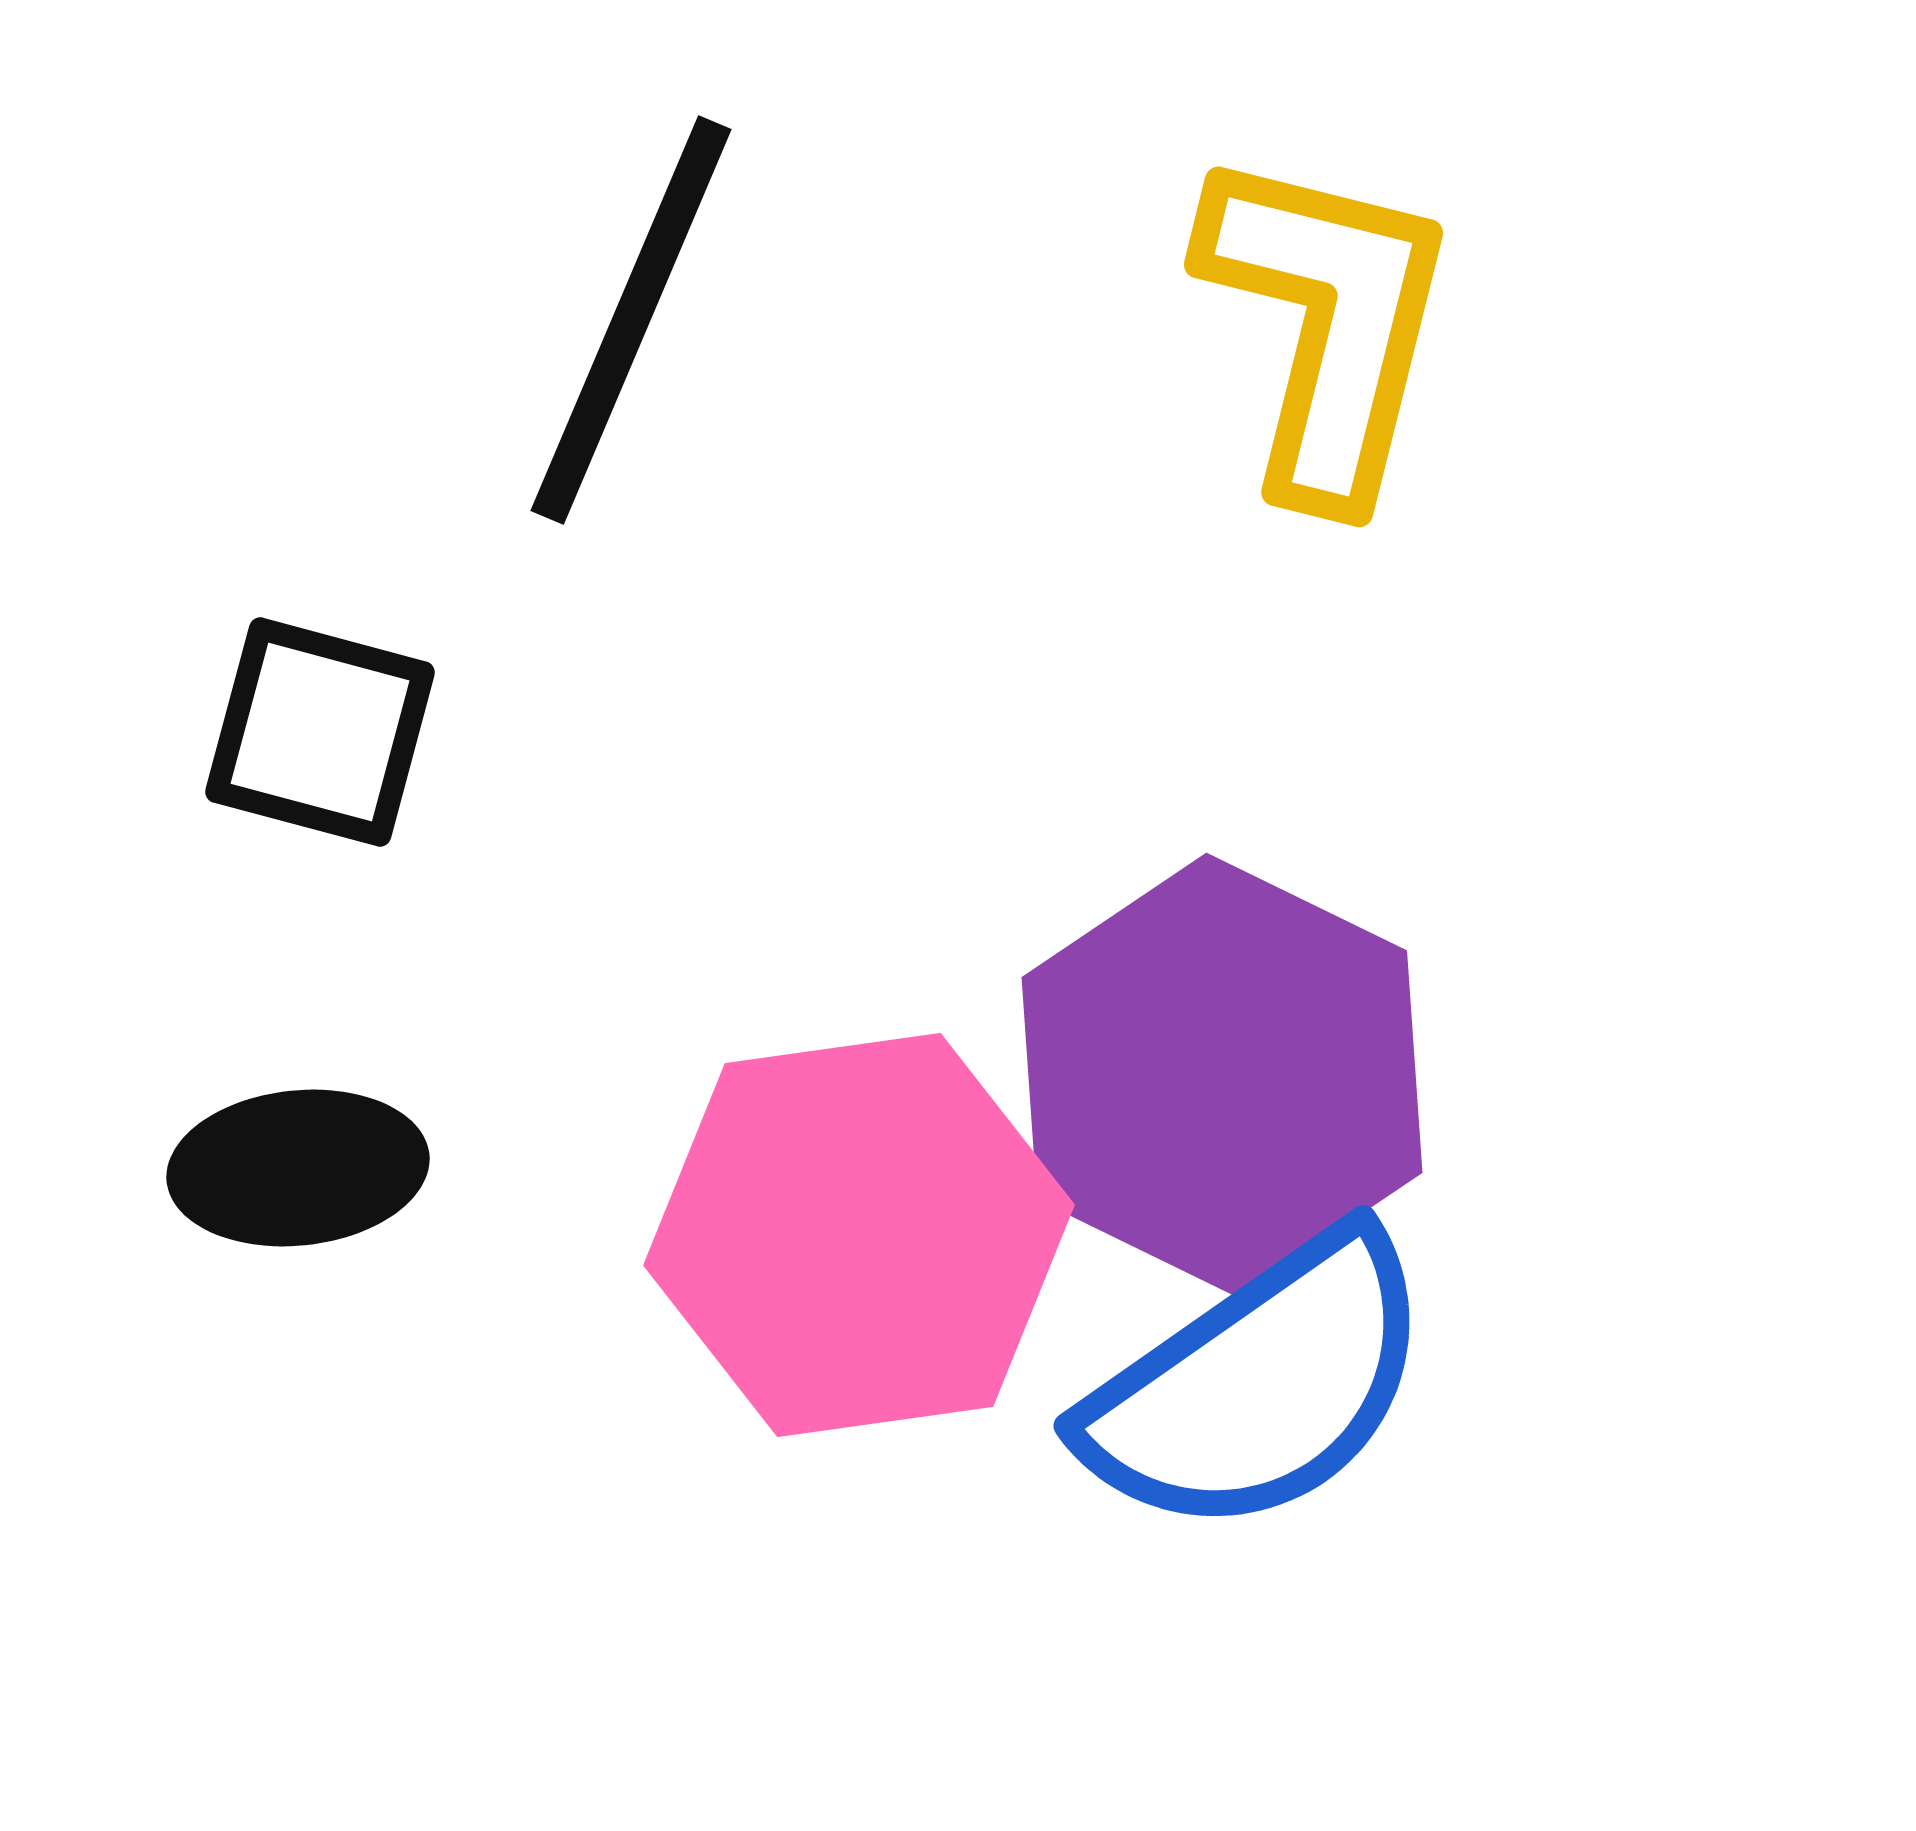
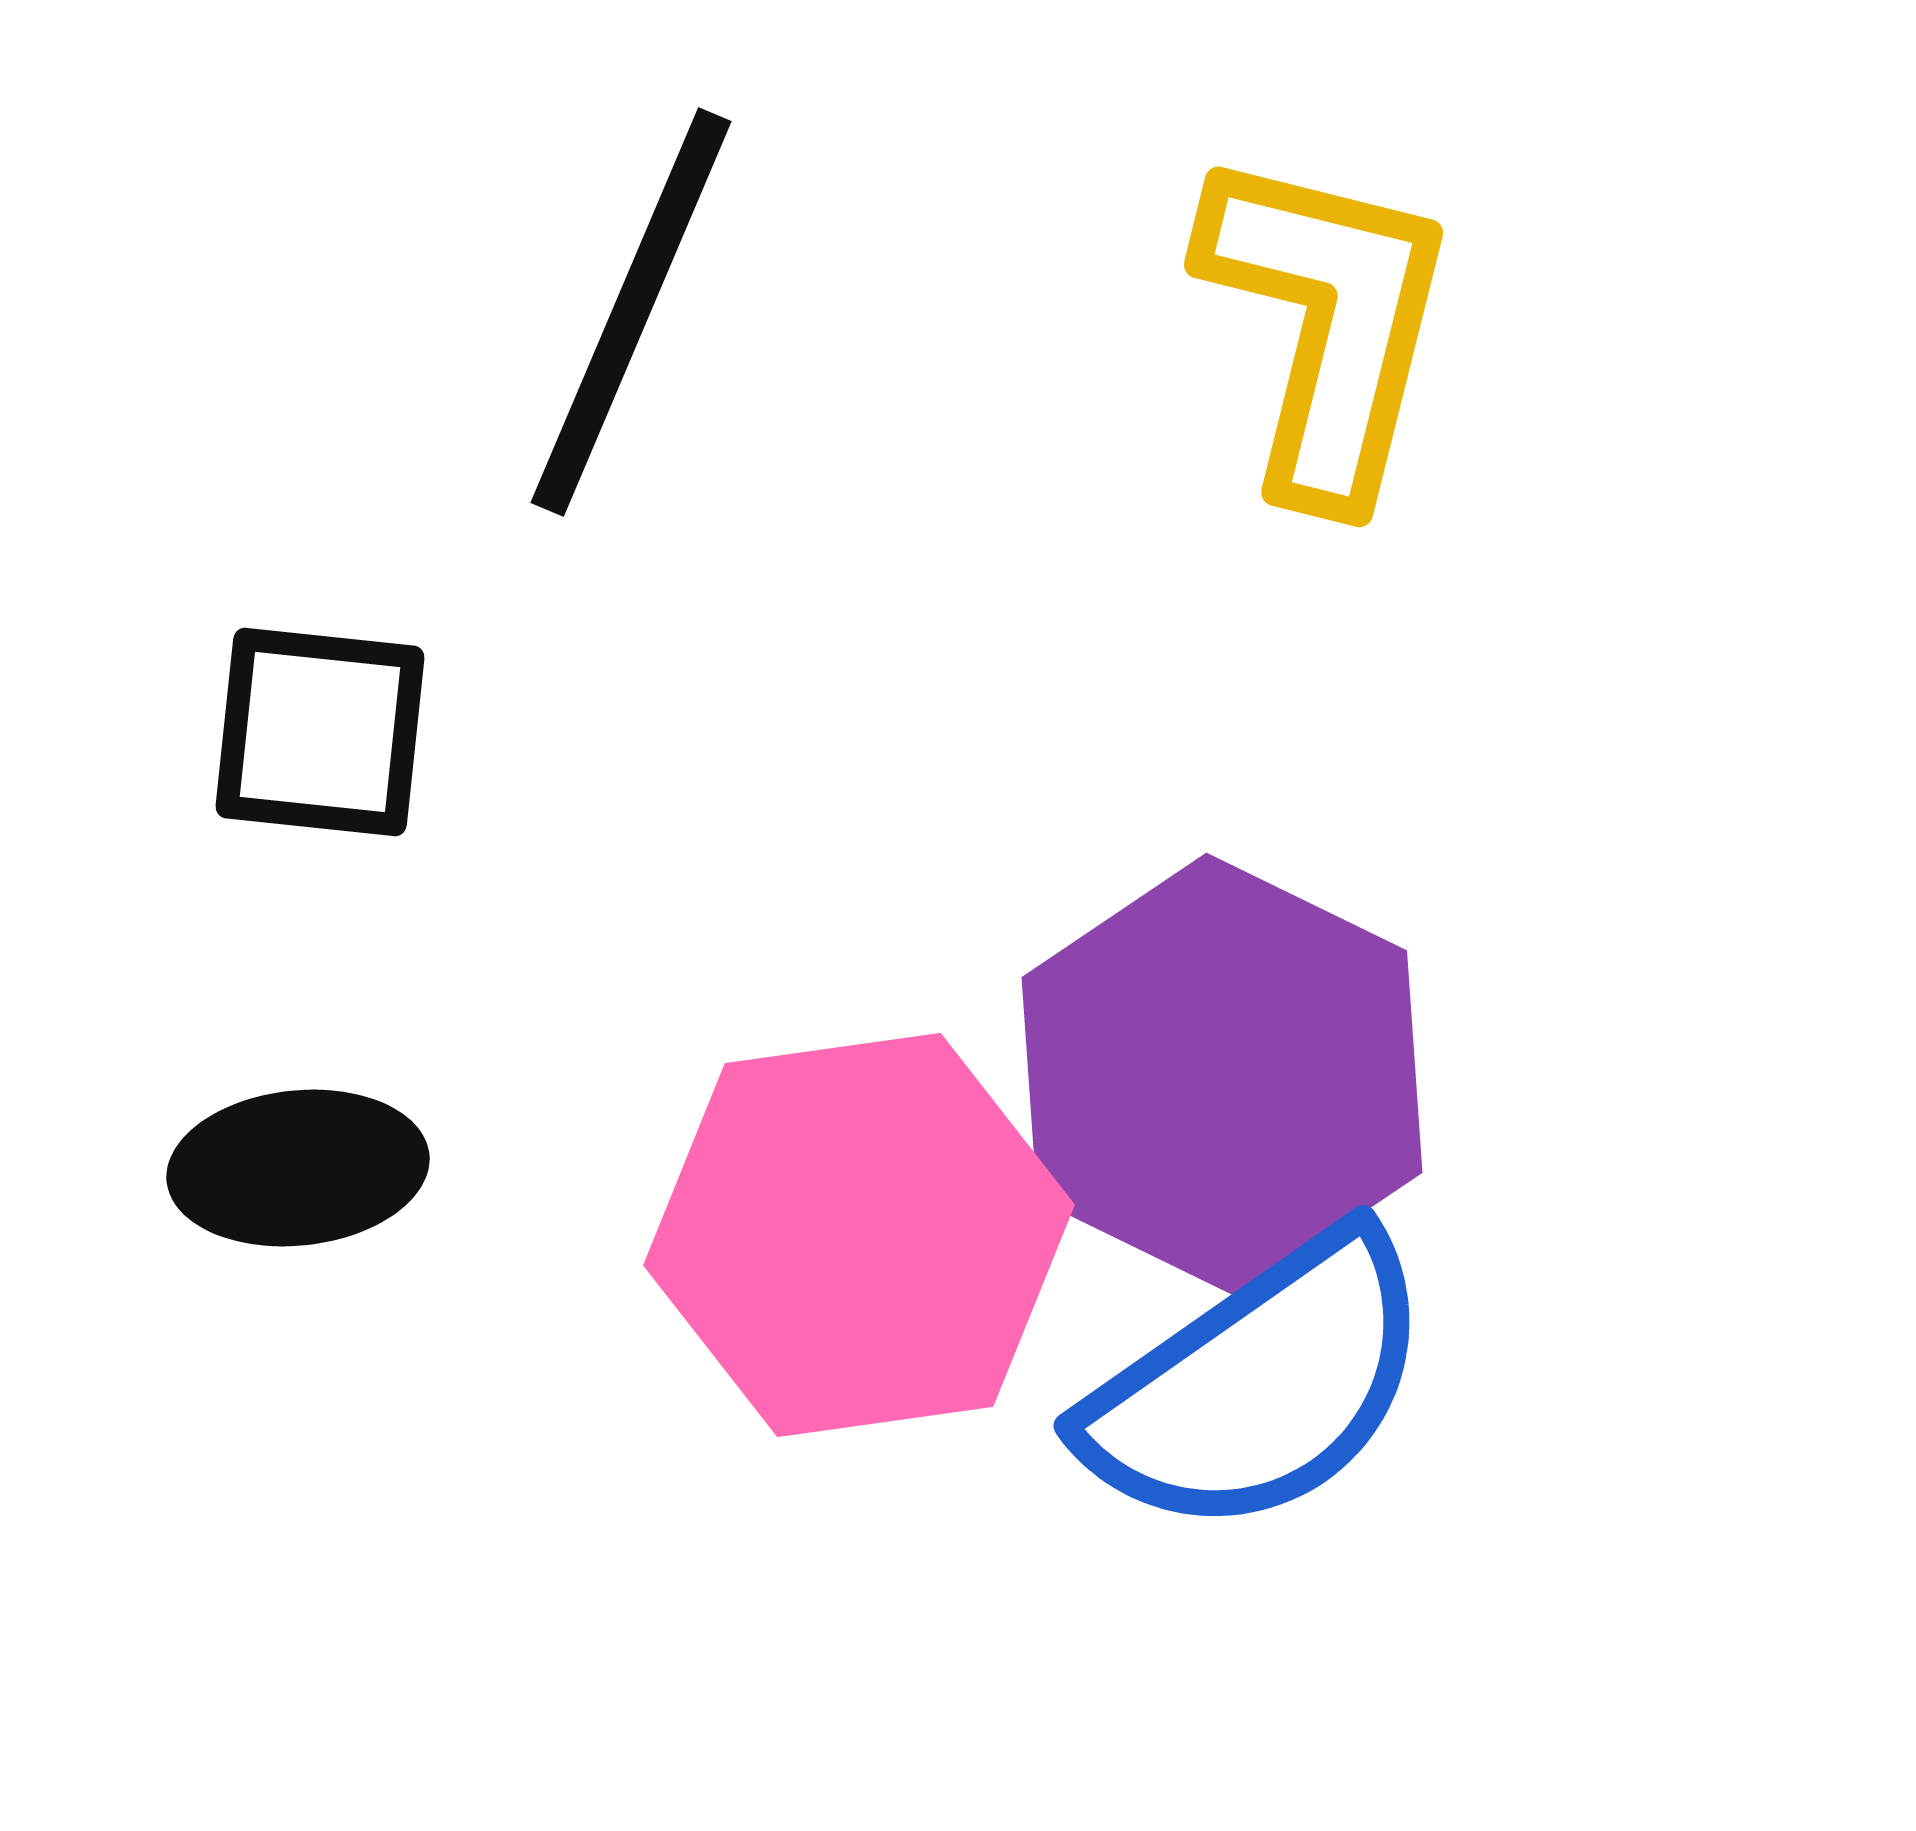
black line: moved 8 px up
black square: rotated 9 degrees counterclockwise
